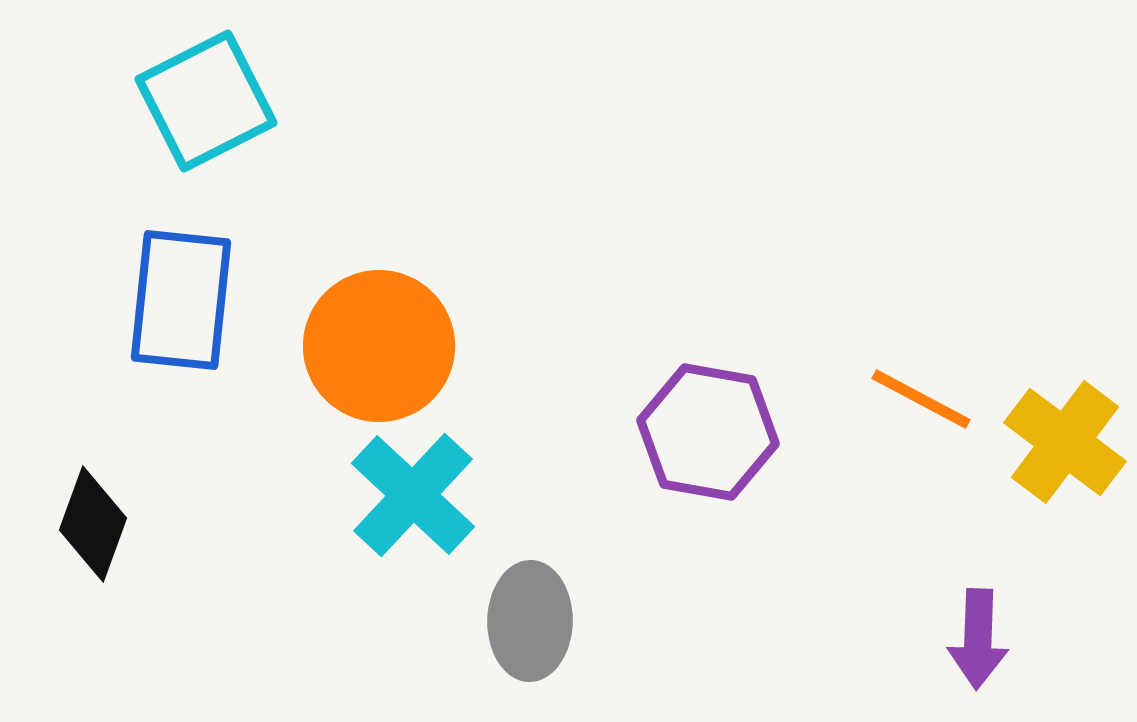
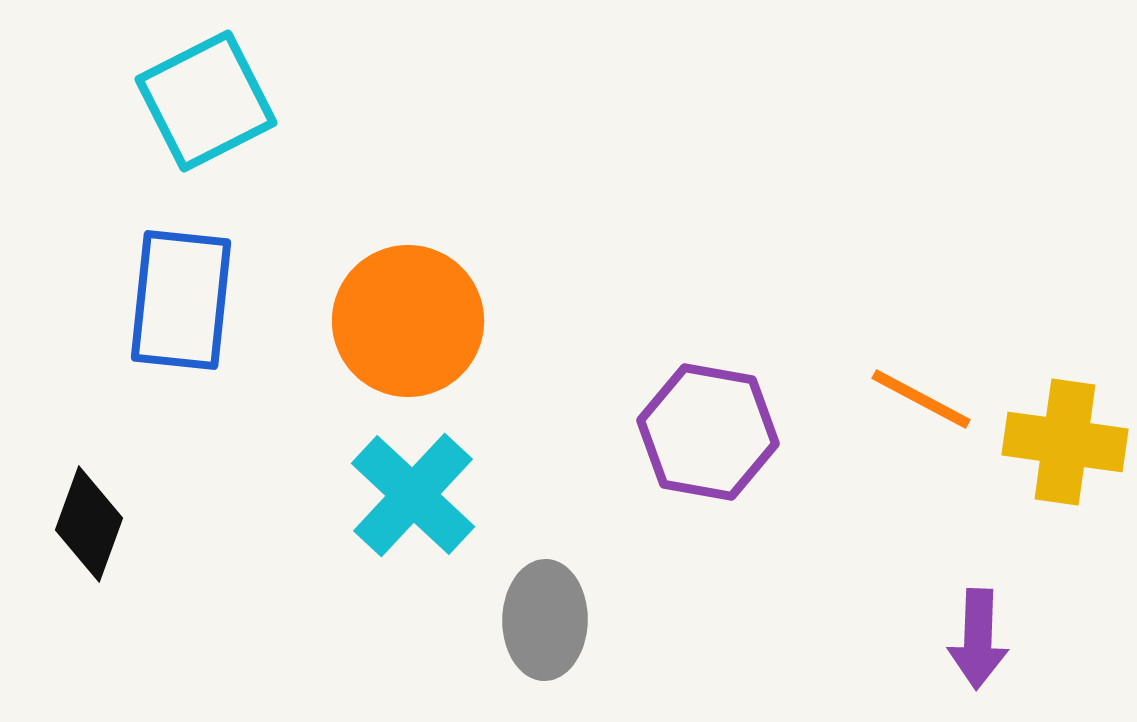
orange circle: moved 29 px right, 25 px up
yellow cross: rotated 29 degrees counterclockwise
black diamond: moved 4 px left
gray ellipse: moved 15 px right, 1 px up
